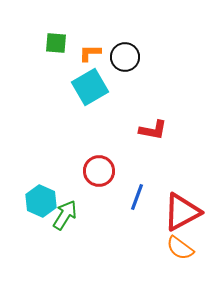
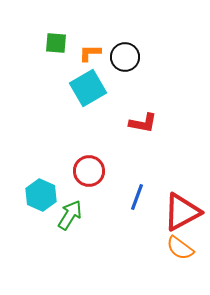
cyan square: moved 2 px left, 1 px down
red L-shape: moved 10 px left, 7 px up
red circle: moved 10 px left
cyan hexagon: moved 6 px up
green arrow: moved 5 px right
